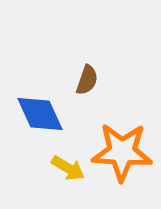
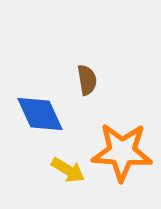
brown semicircle: rotated 28 degrees counterclockwise
yellow arrow: moved 2 px down
